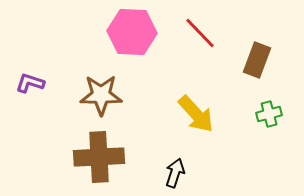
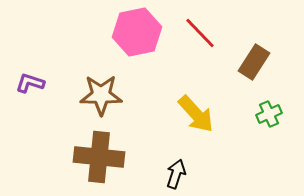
pink hexagon: moved 5 px right; rotated 15 degrees counterclockwise
brown rectangle: moved 3 px left, 2 px down; rotated 12 degrees clockwise
green cross: rotated 10 degrees counterclockwise
brown cross: rotated 9 degrees clockwise
black arrow: moved 1 px right, 1 px down
